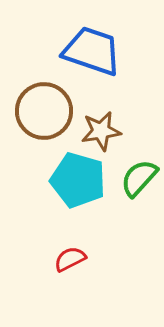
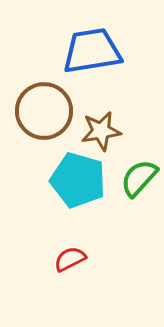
blue trapezoid: rotated 28 degrees counterclockwise
